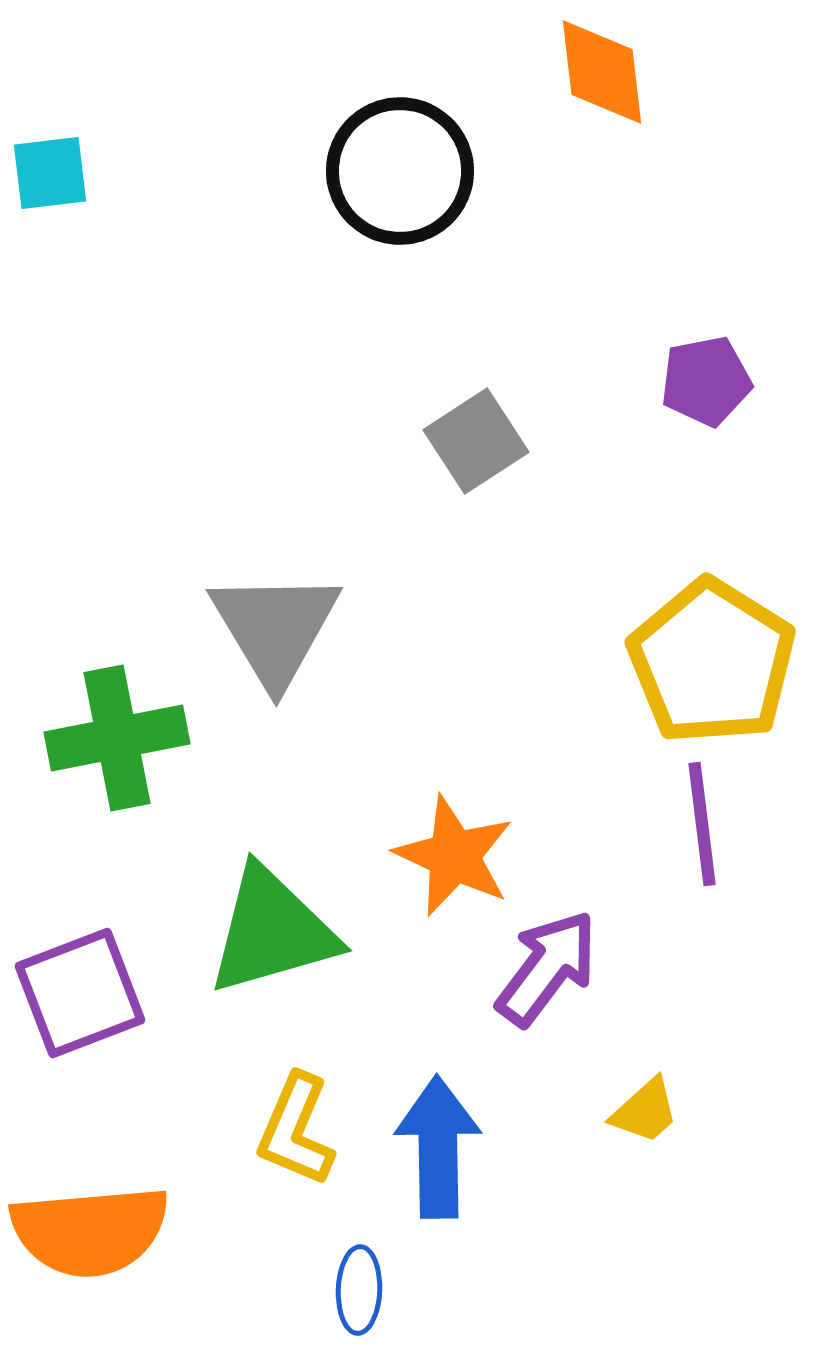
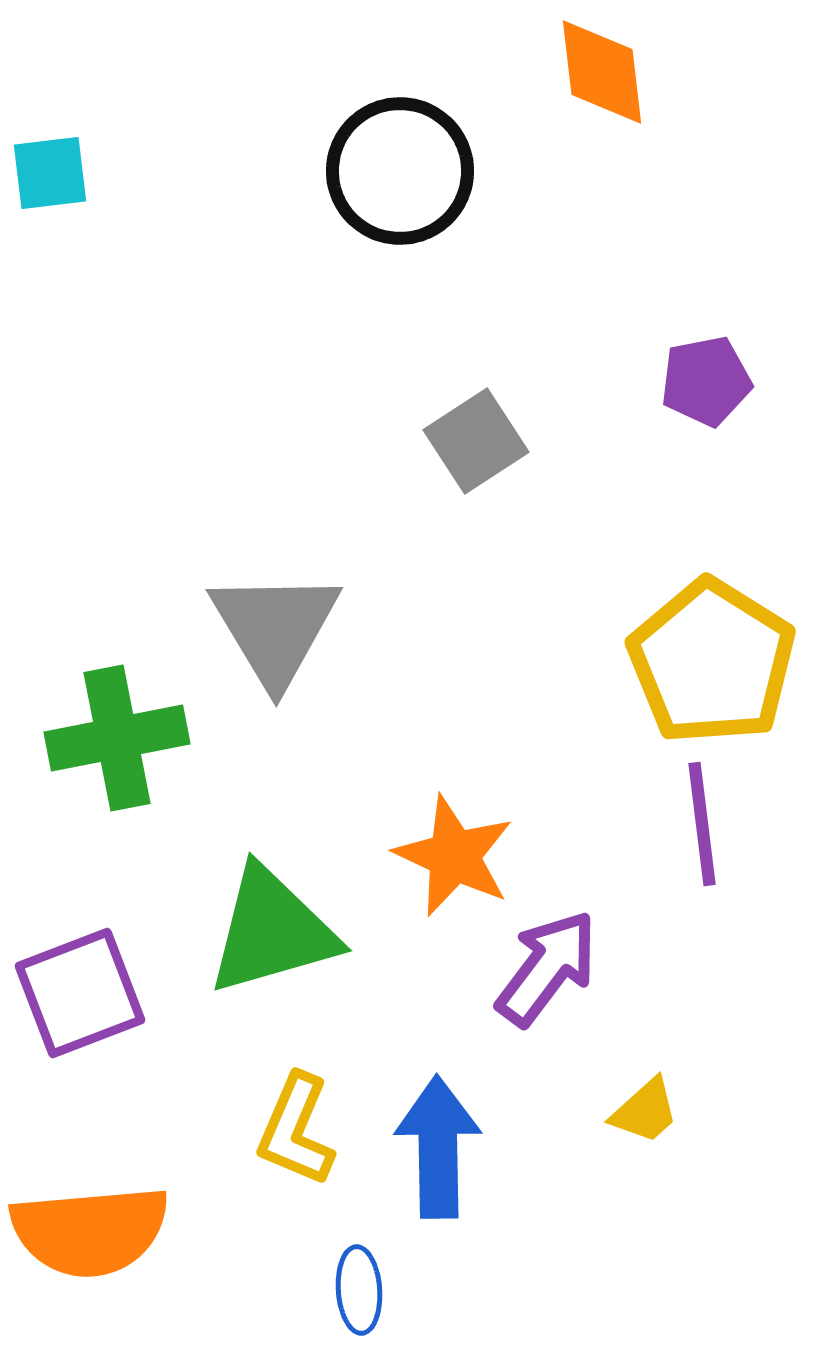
blue ellipse: rotated 6 degrees counterclockwise
